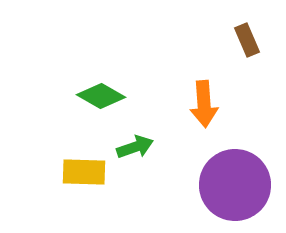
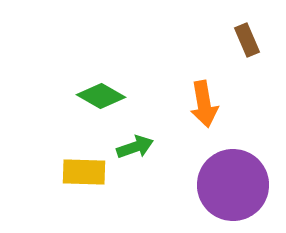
orange arrow: rotated 6 degrees counterclockwise
purple circle: moved 2 px left
